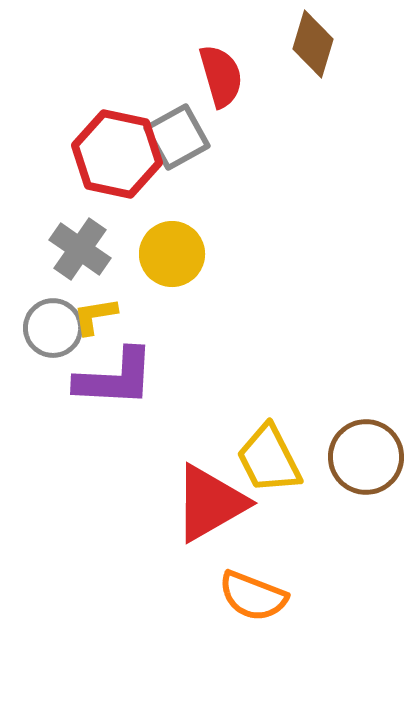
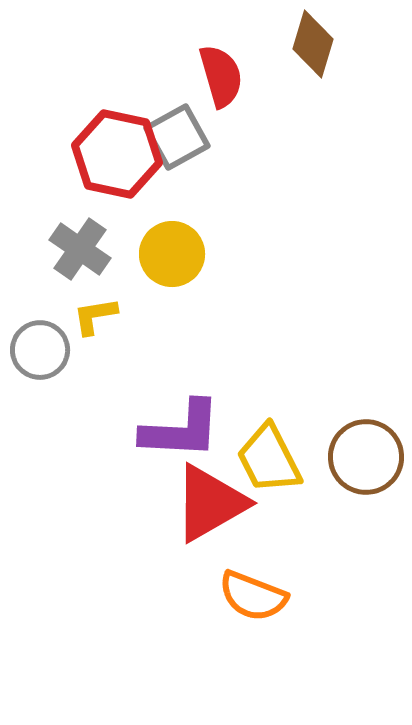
gray circle: moved 13 px left, 22 px down
purple L-shape: moved 66 px right, 52 px down
